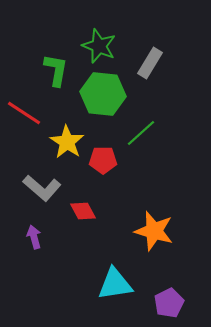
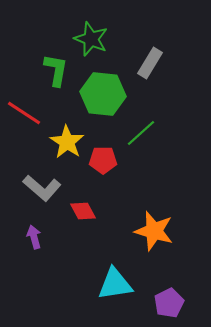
green star: moved 8 px left, 7 px up
